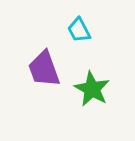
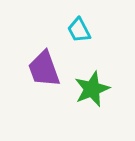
green star: rotated 21 degrees clockwise
